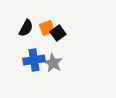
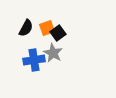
gray star: moved 10 px up
